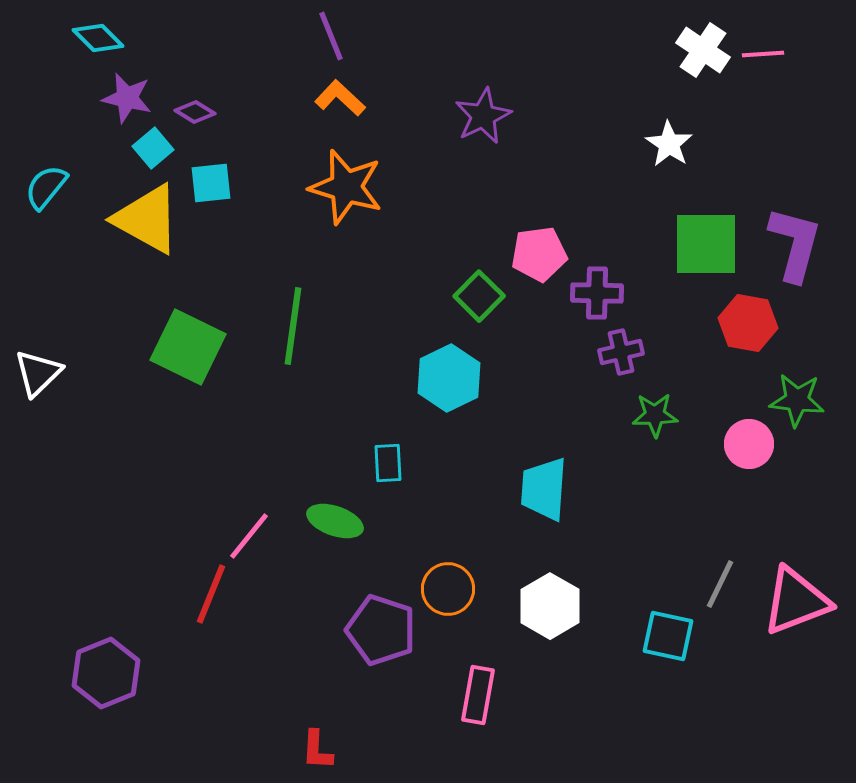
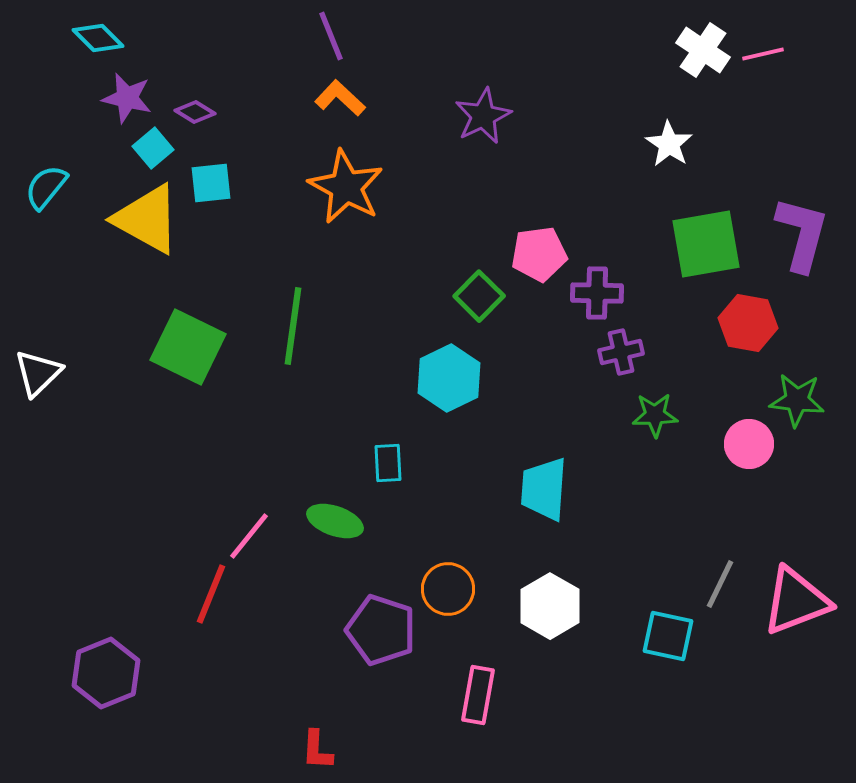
pink line at (763, 54): rotated 9 degrees counterclockwise
orange star at (346, 187): rotated 12 degrees clockwise
green square at (706, 244): rotated 10 degrees counterclockwise
purple L-shape at (795, 244): moved 7 px right, 10 px up
